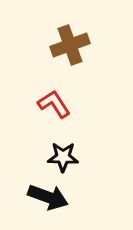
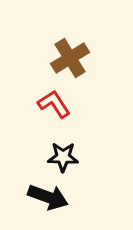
brown cross: moved 13 px down; rotated 12 degrees counterclockwise
